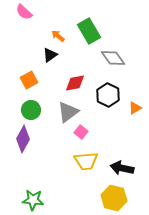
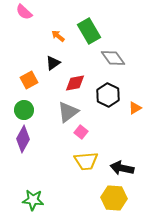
black triangle: moved 3 px right, 8 px down
green circle: moved 7 px left
yellow hexagon: rotated 10 degrees counterclockwise
